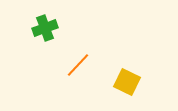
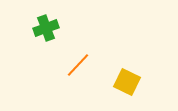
green cross: moved 1 px right
